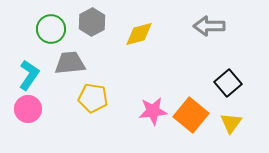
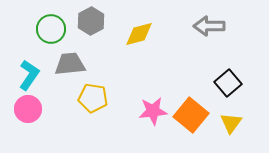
gray hexagon: moved 1 px left, 1 px up
gray trapezoid: moved 1 px down
